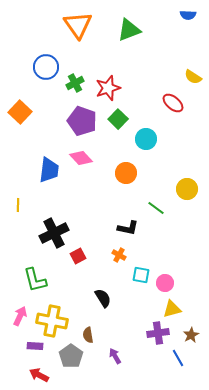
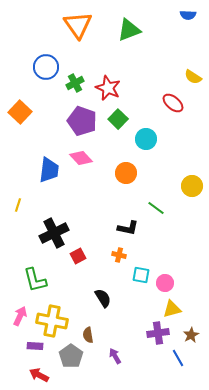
red star: rotated 30 degrees counterclockwise
yellow circle: moved 5 px right, 3 px up
yellow line: rotated 16 degrees clockwise
orange cross: rotated 16 degrees counterclockwise
